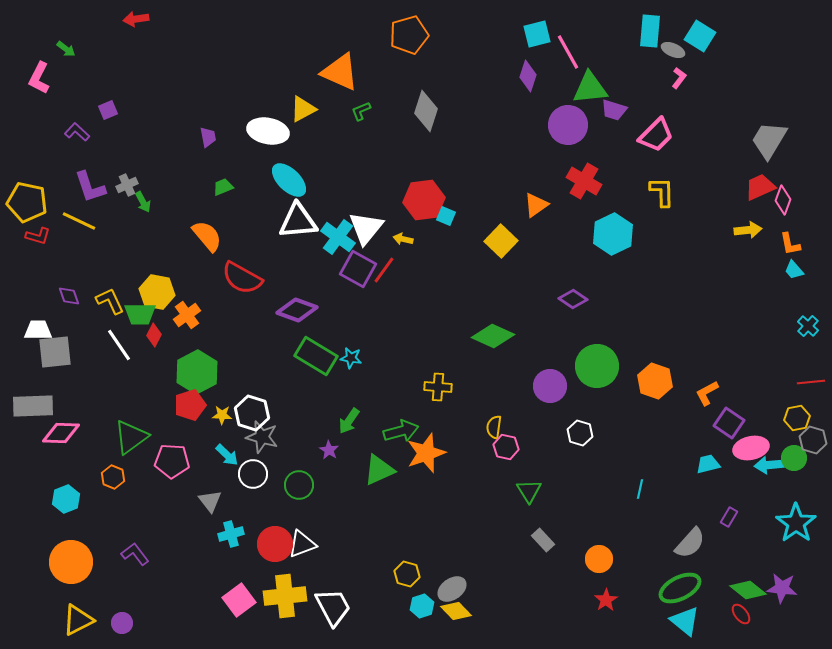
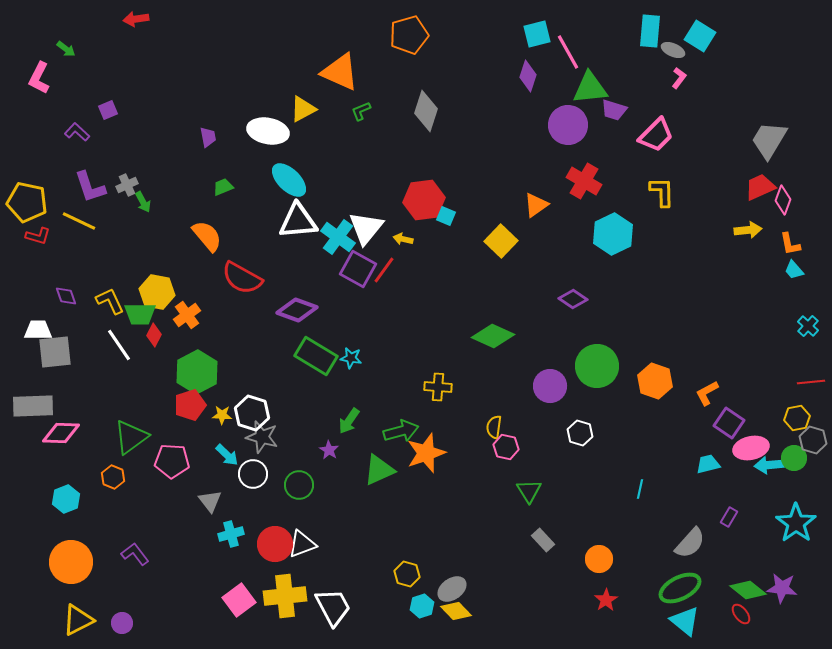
purple diamond at (69, 296): moved 3 px left
